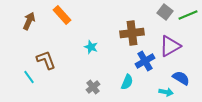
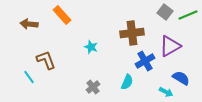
brown arrow: moved 3 px down; rotated 108 degrees counterclockwise
cyan arrow: rotated 16 degrees clockwise
